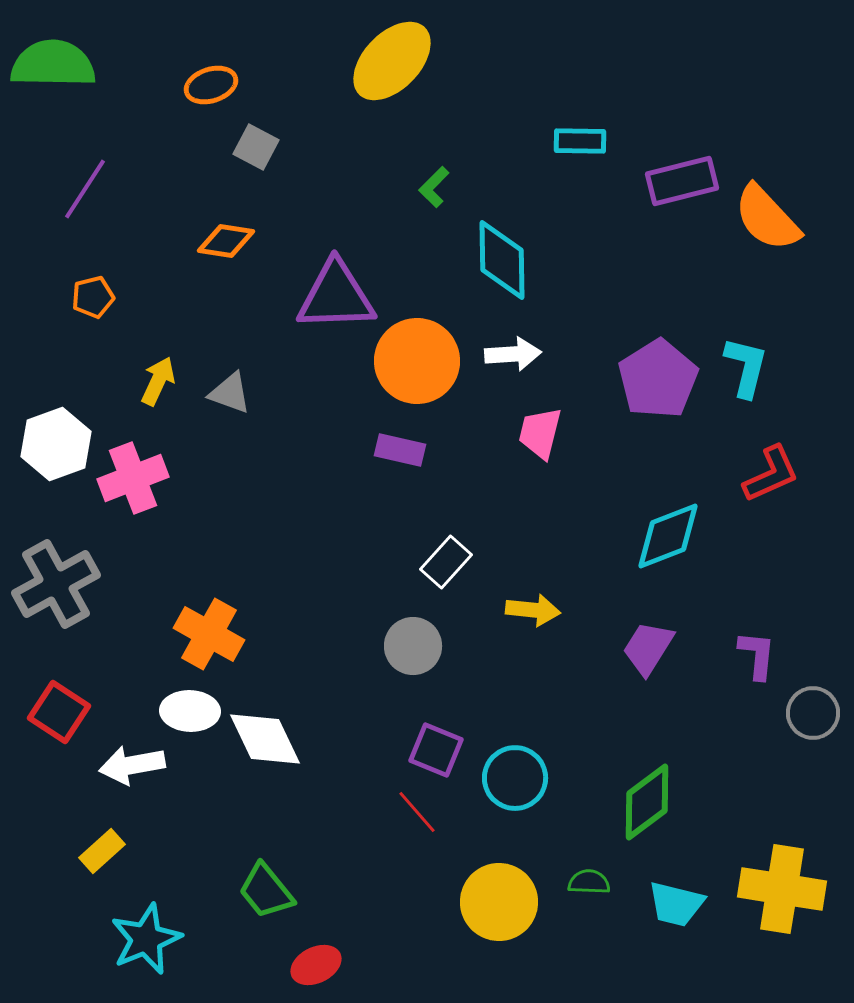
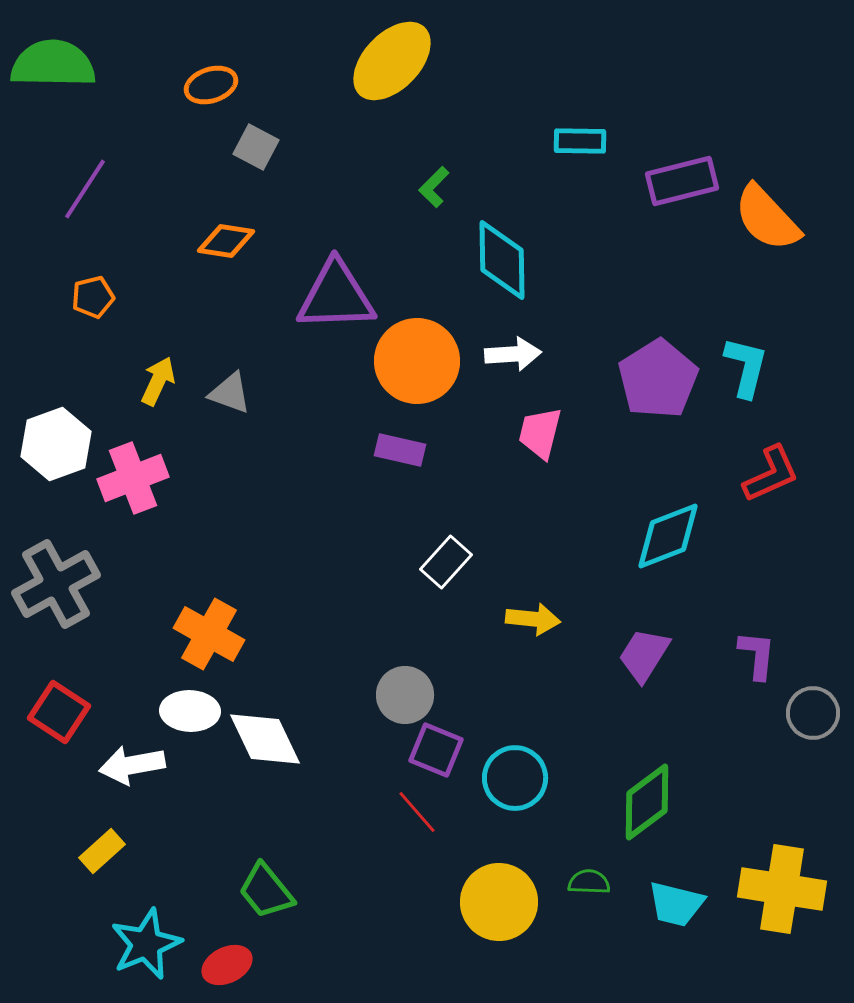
yellow arrow at (533, 610): moved 9 px down
gray circle at (413, 646): moved 8 px left, 49 px down
purple trapezoid at (648, 648): moved 4 px left, 7 px down
cyan star at (146, 939): moved 5 px down
red ellipse at (316, 965): moved 89 px left
